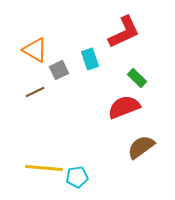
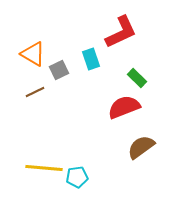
red L-shape: moved 3 px left
orange triangle: moved 2 px left, 4 px down
cyan rectangle: moved 1 px right
